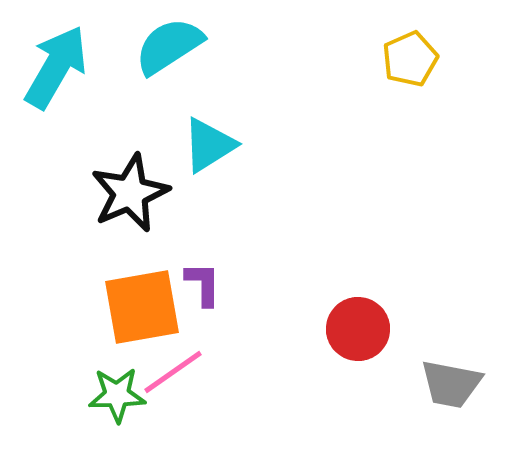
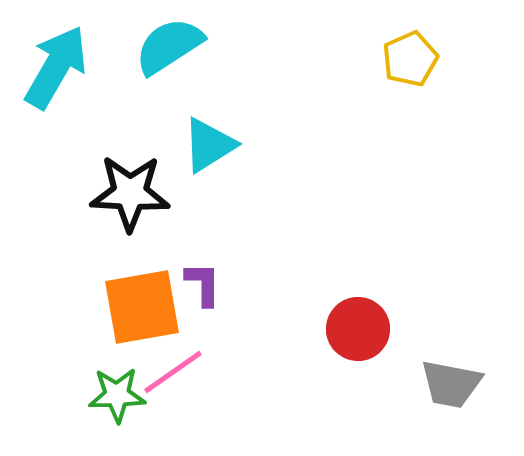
black star: rotated 26 degrees clockwise
